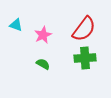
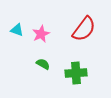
cyan triangle: moved 1 px right, 5 px down
pink star: moved 2 px left, 1 px up
green cross: moved 9 px left, 15 px down
